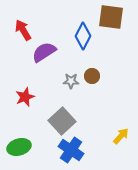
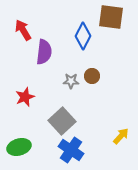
purple semicircle: rotated 130 degrees clockwise
